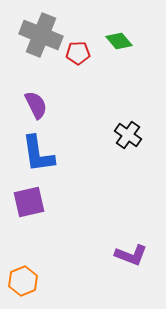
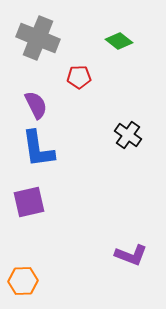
gray cross: moved 3 px left, 3 px down
green diamond: rotated 12 degrees counterclockwise
red pentagon: moved 1 px right, 24 px down
blue L-shape: moved 5 px up
orange hexagon: rotated 20 degrees clockwise
